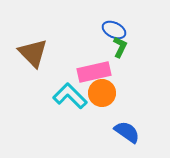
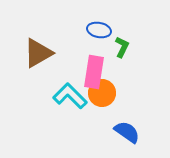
blue ellipse: moved 15 px left; rotated 15 degrees counterclockwise
green L-shape: moved 2 px right
brown triangle: moved 5 px right; rotated 44 degrees clockwise
pink rectangle: rotated 68 degrees counterclockwise
